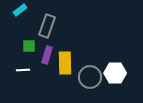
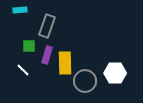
cyan rectangle: rotated 32 degrees clockwise
white line: rotated 48 degrees clockwise
gray circle: moved 5 px left, 4 px down
